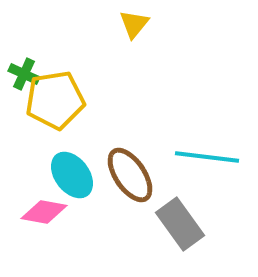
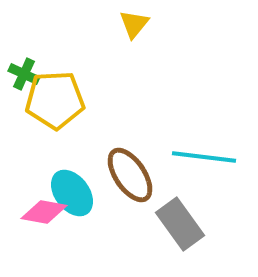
yellow pentagon: rotated 6 degrees clockwise
cyan line: moved 3 px left
cyan ellipse: moved 18 px down
